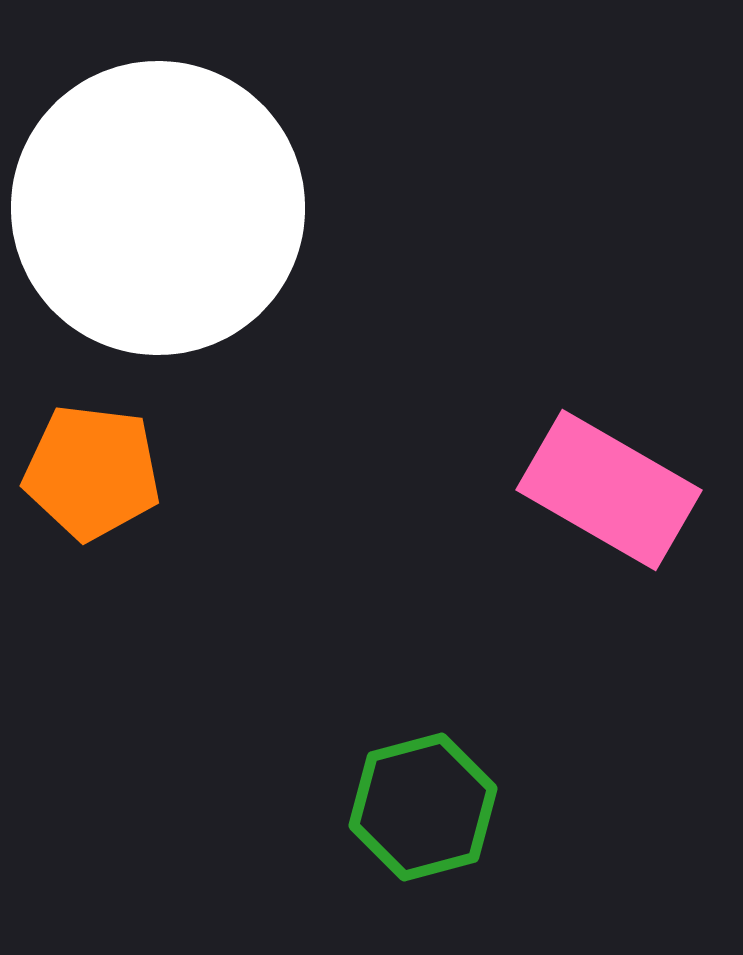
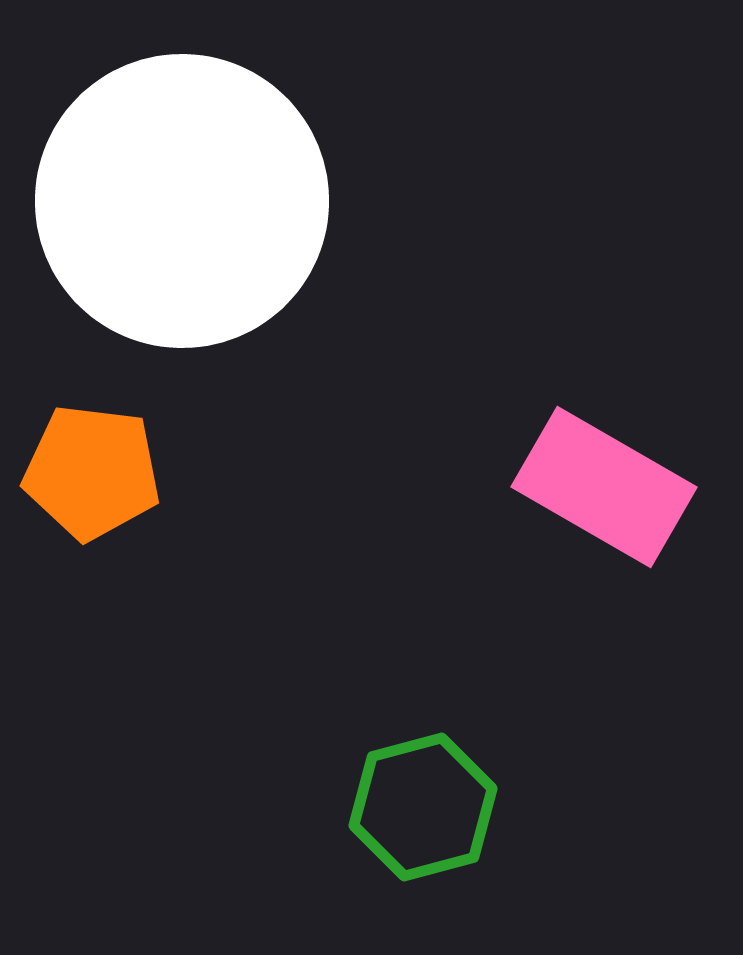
white circle: moved 24 px right, 7 px up
pink rectangle: moved 5 px left, 3 px up
